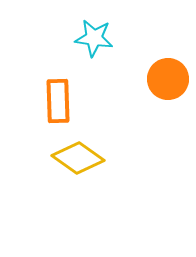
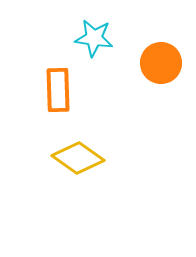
orange circle: moved 7 px left, 16 px up
orange rectangle: moved 11 px up
